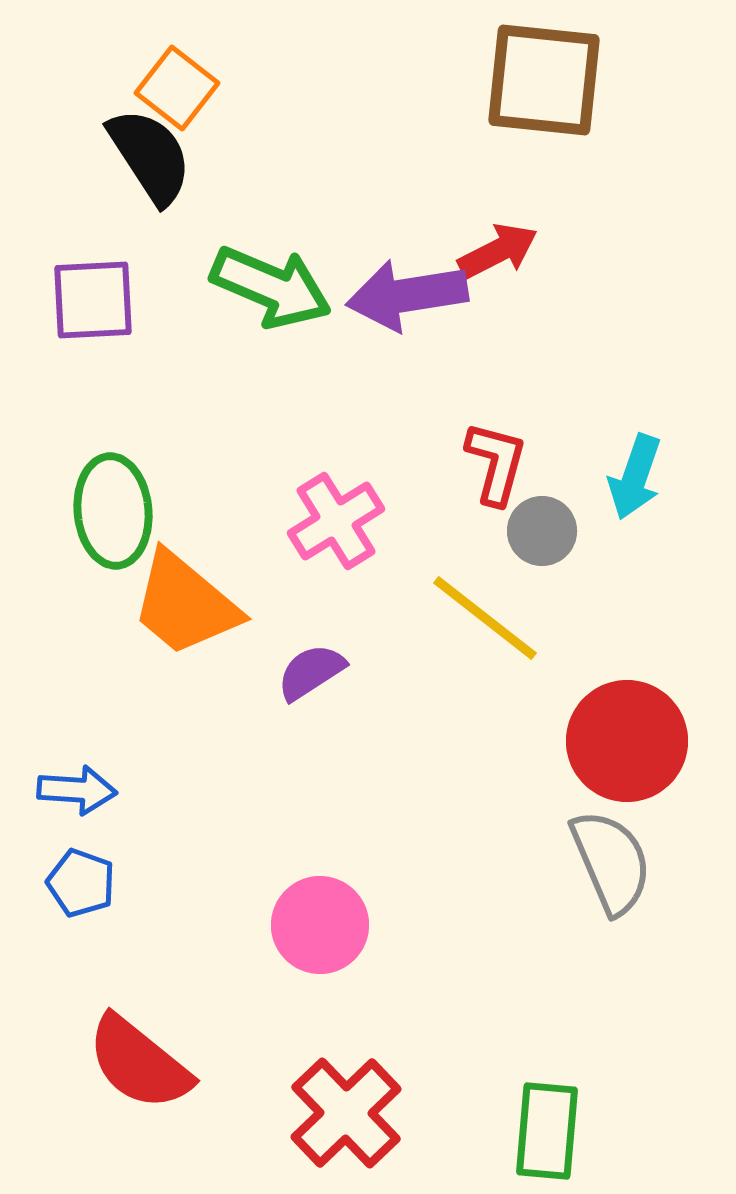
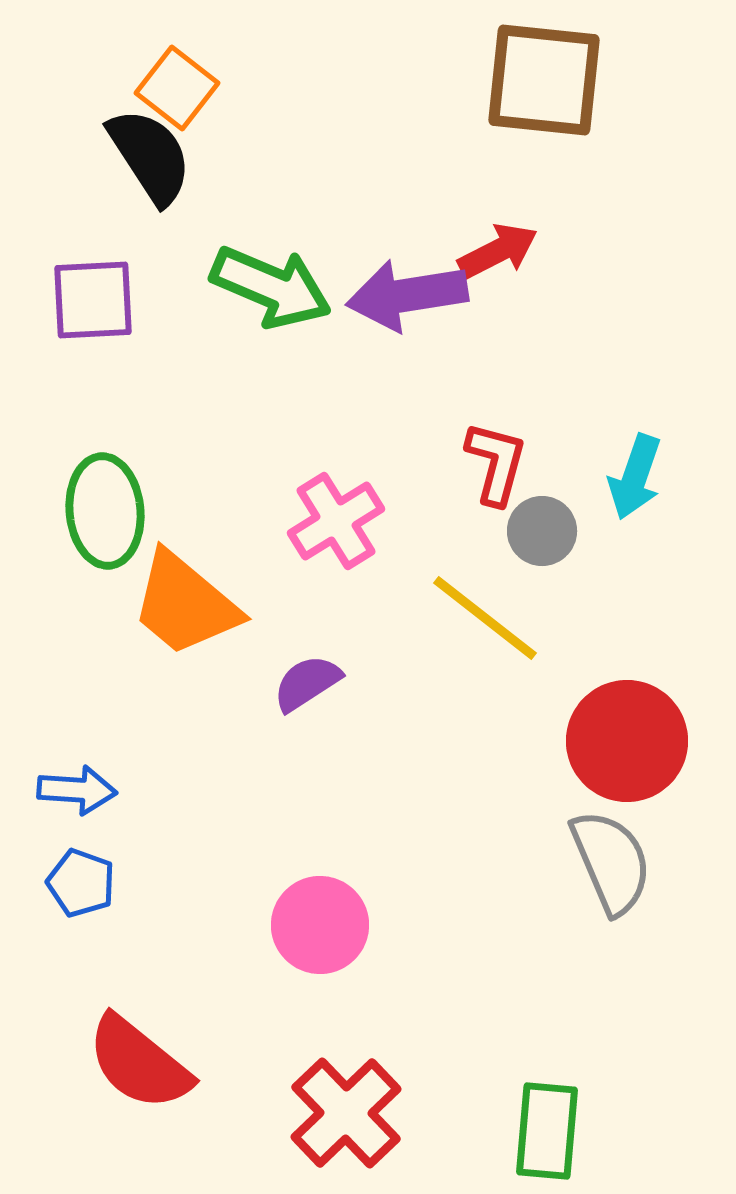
green ellipse: moved 8 px left
purple semicircle: moved 4 px left, 11 px down
